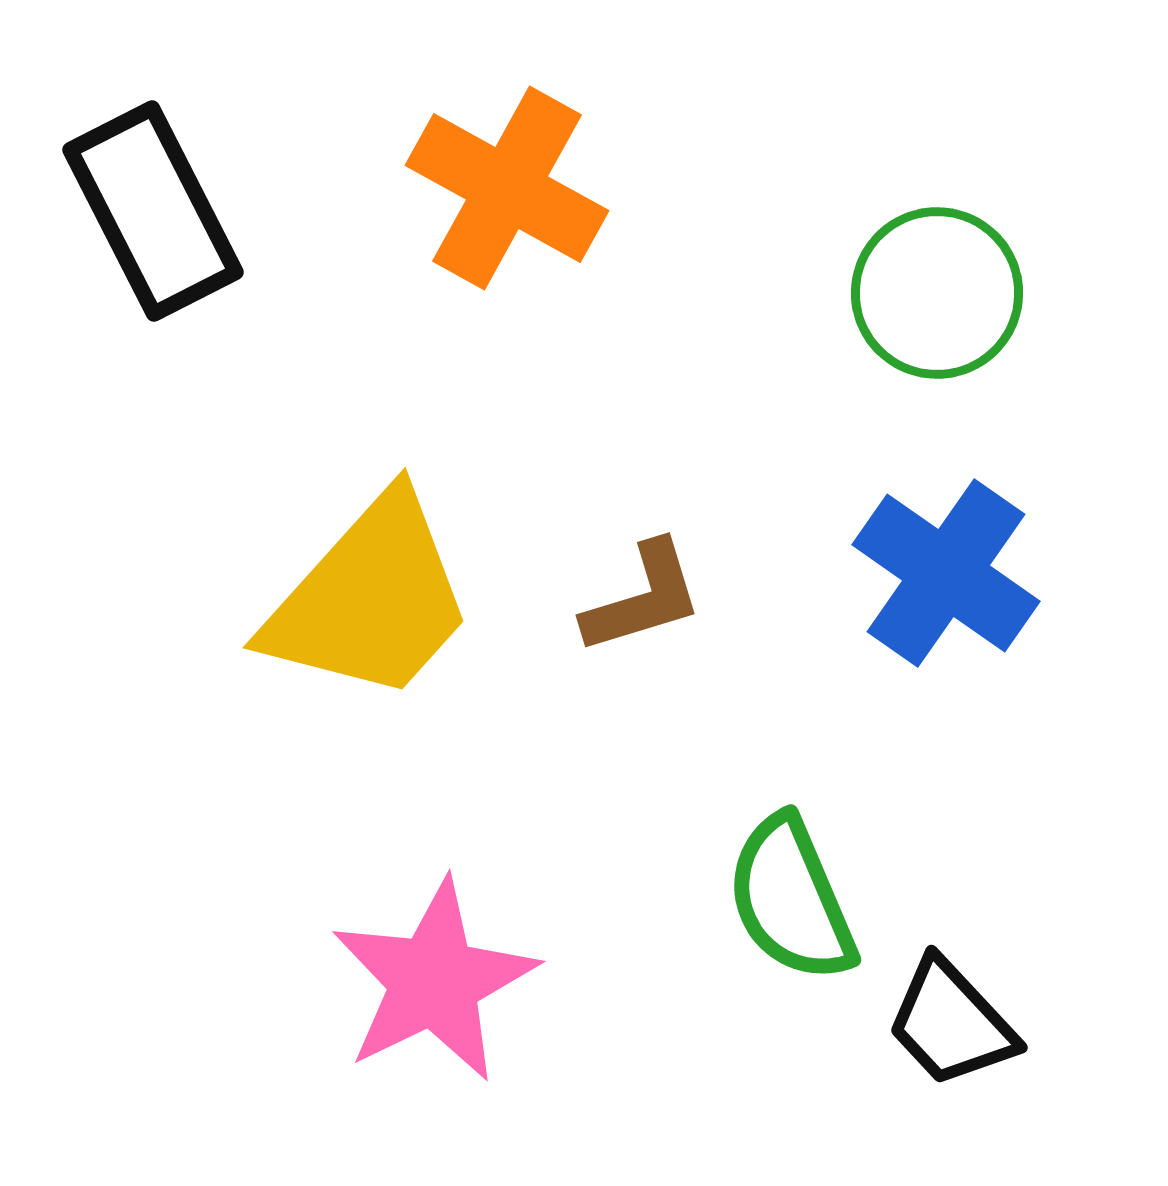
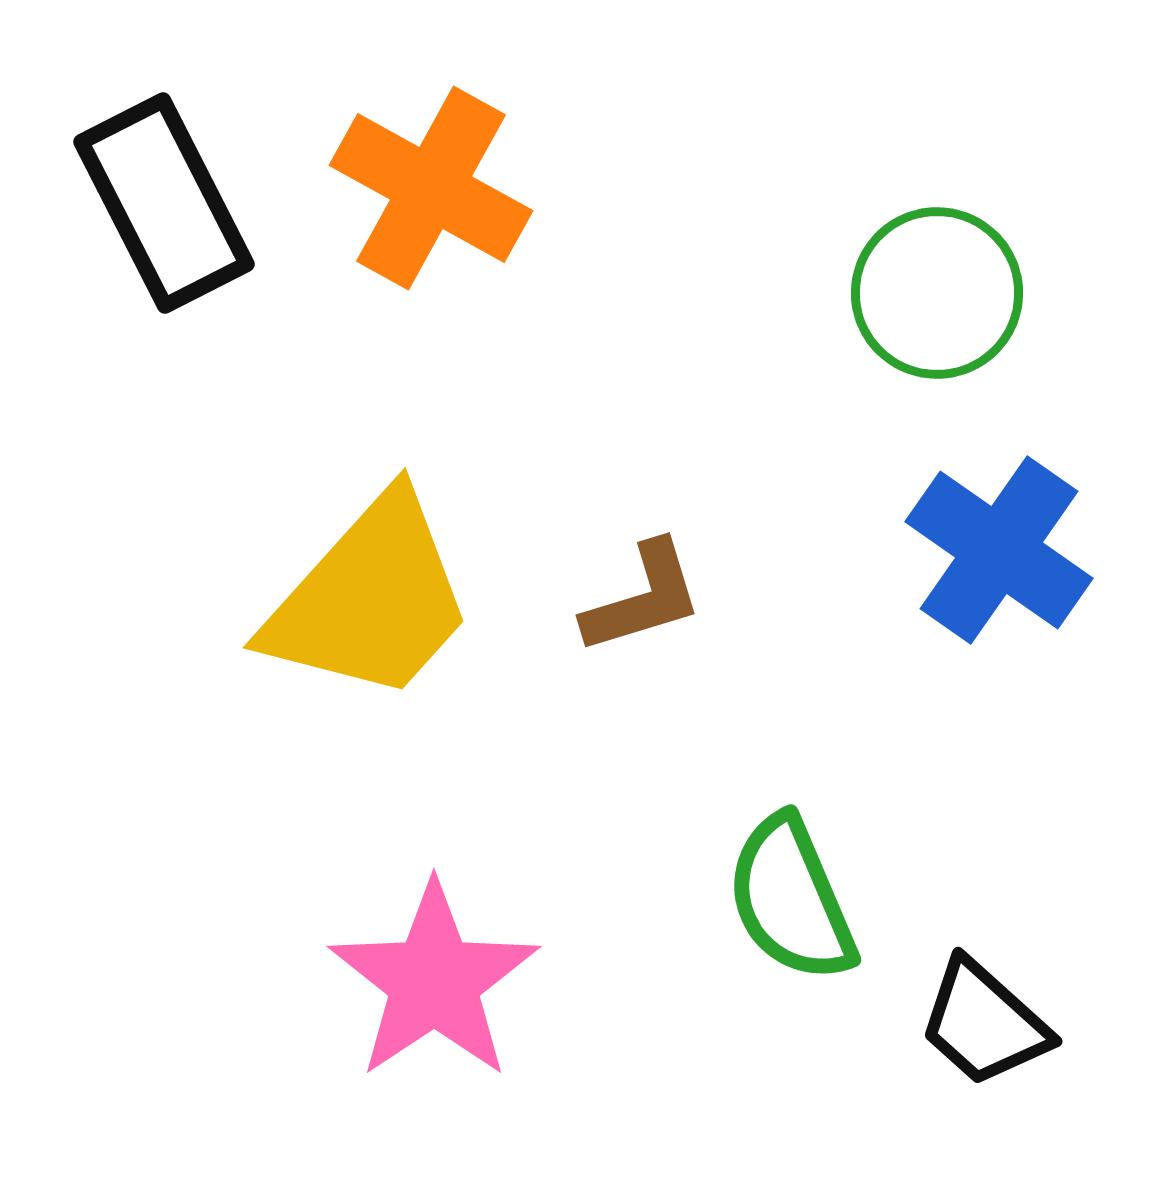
orange cross: moved 76 px left
black rectangle: moved 11 px right, 8 px up
blue cross: moved 53 px right, 23 px up
pink star: rotated 8 degrees counterclockwise
black trapezoid: moved 33 px right; rotated 5 degrees counterclockwise
